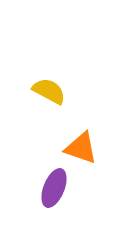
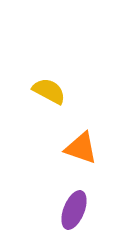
purple ellipse: moved 20 px right, 22 px down
